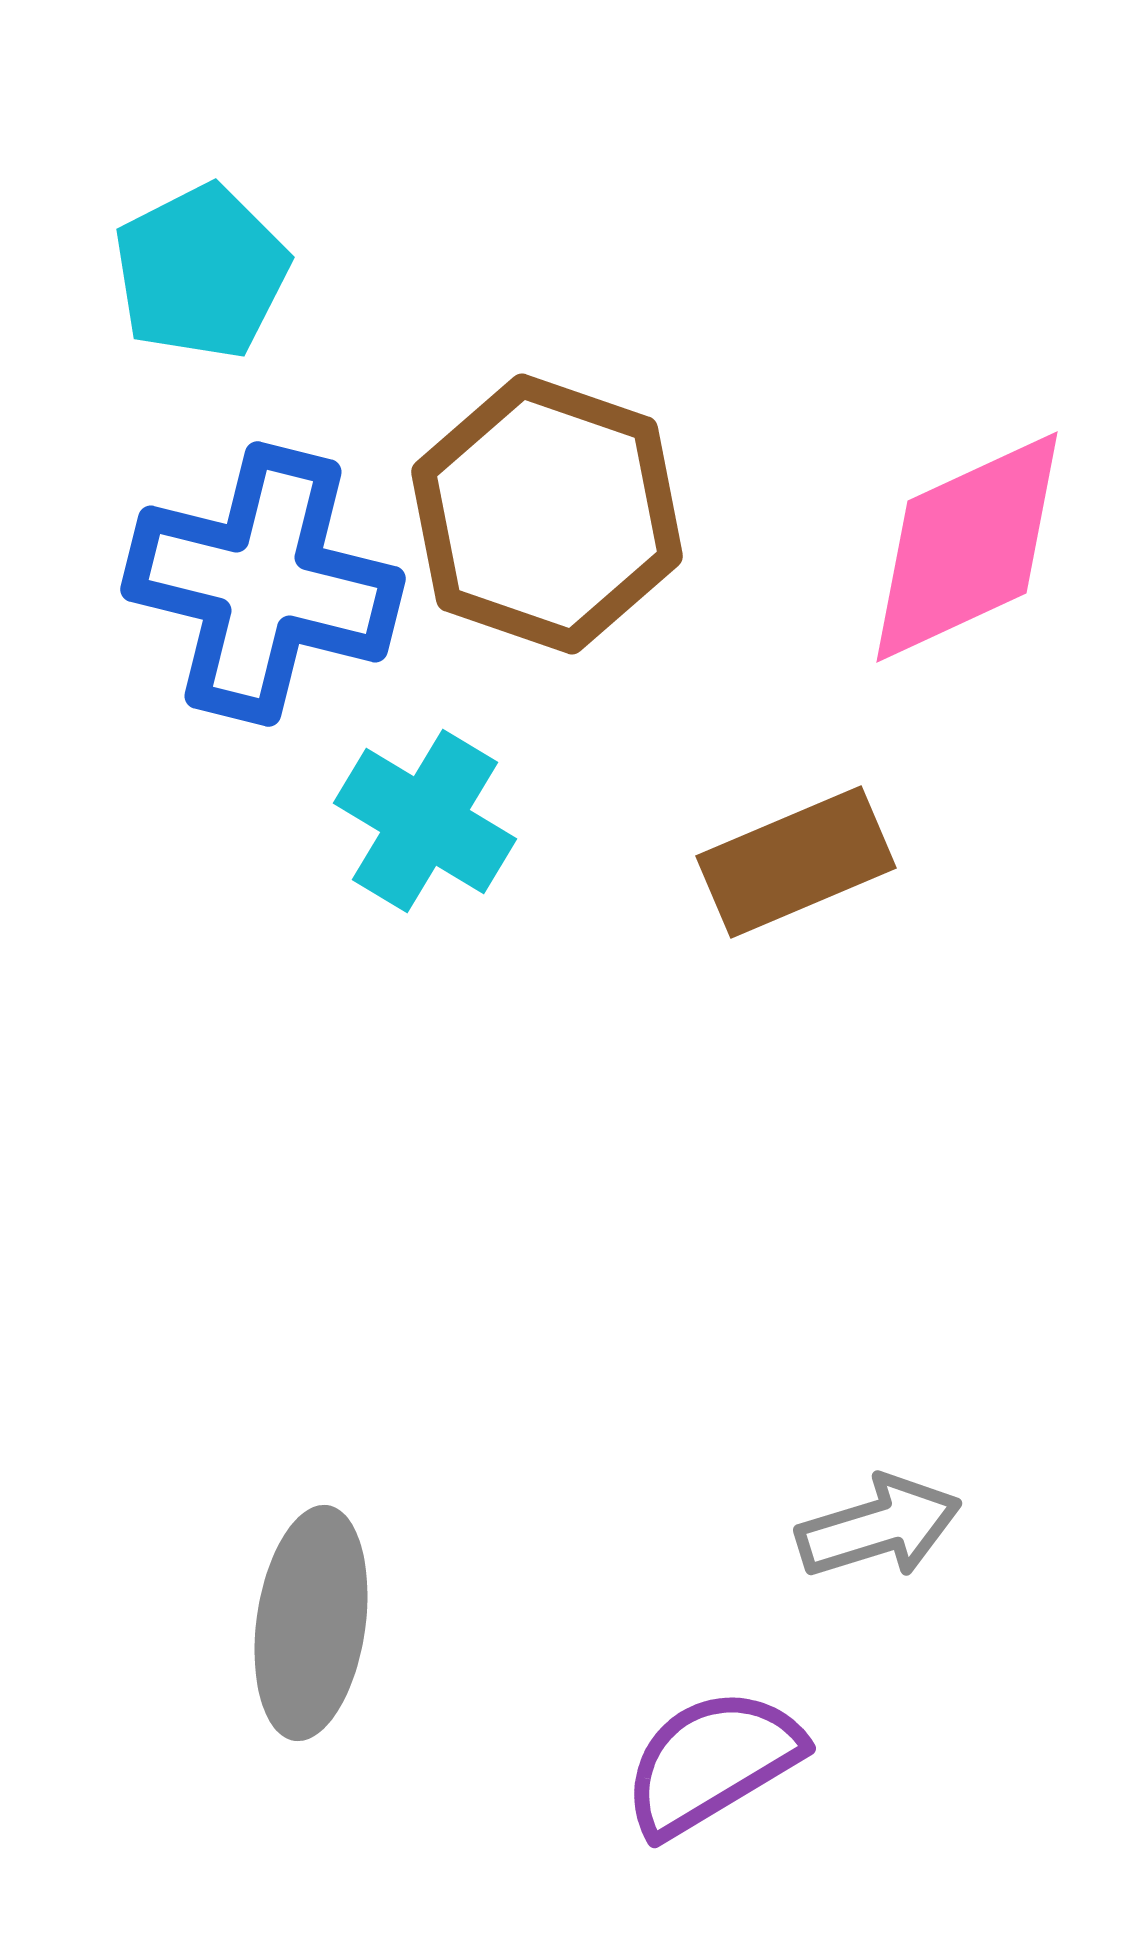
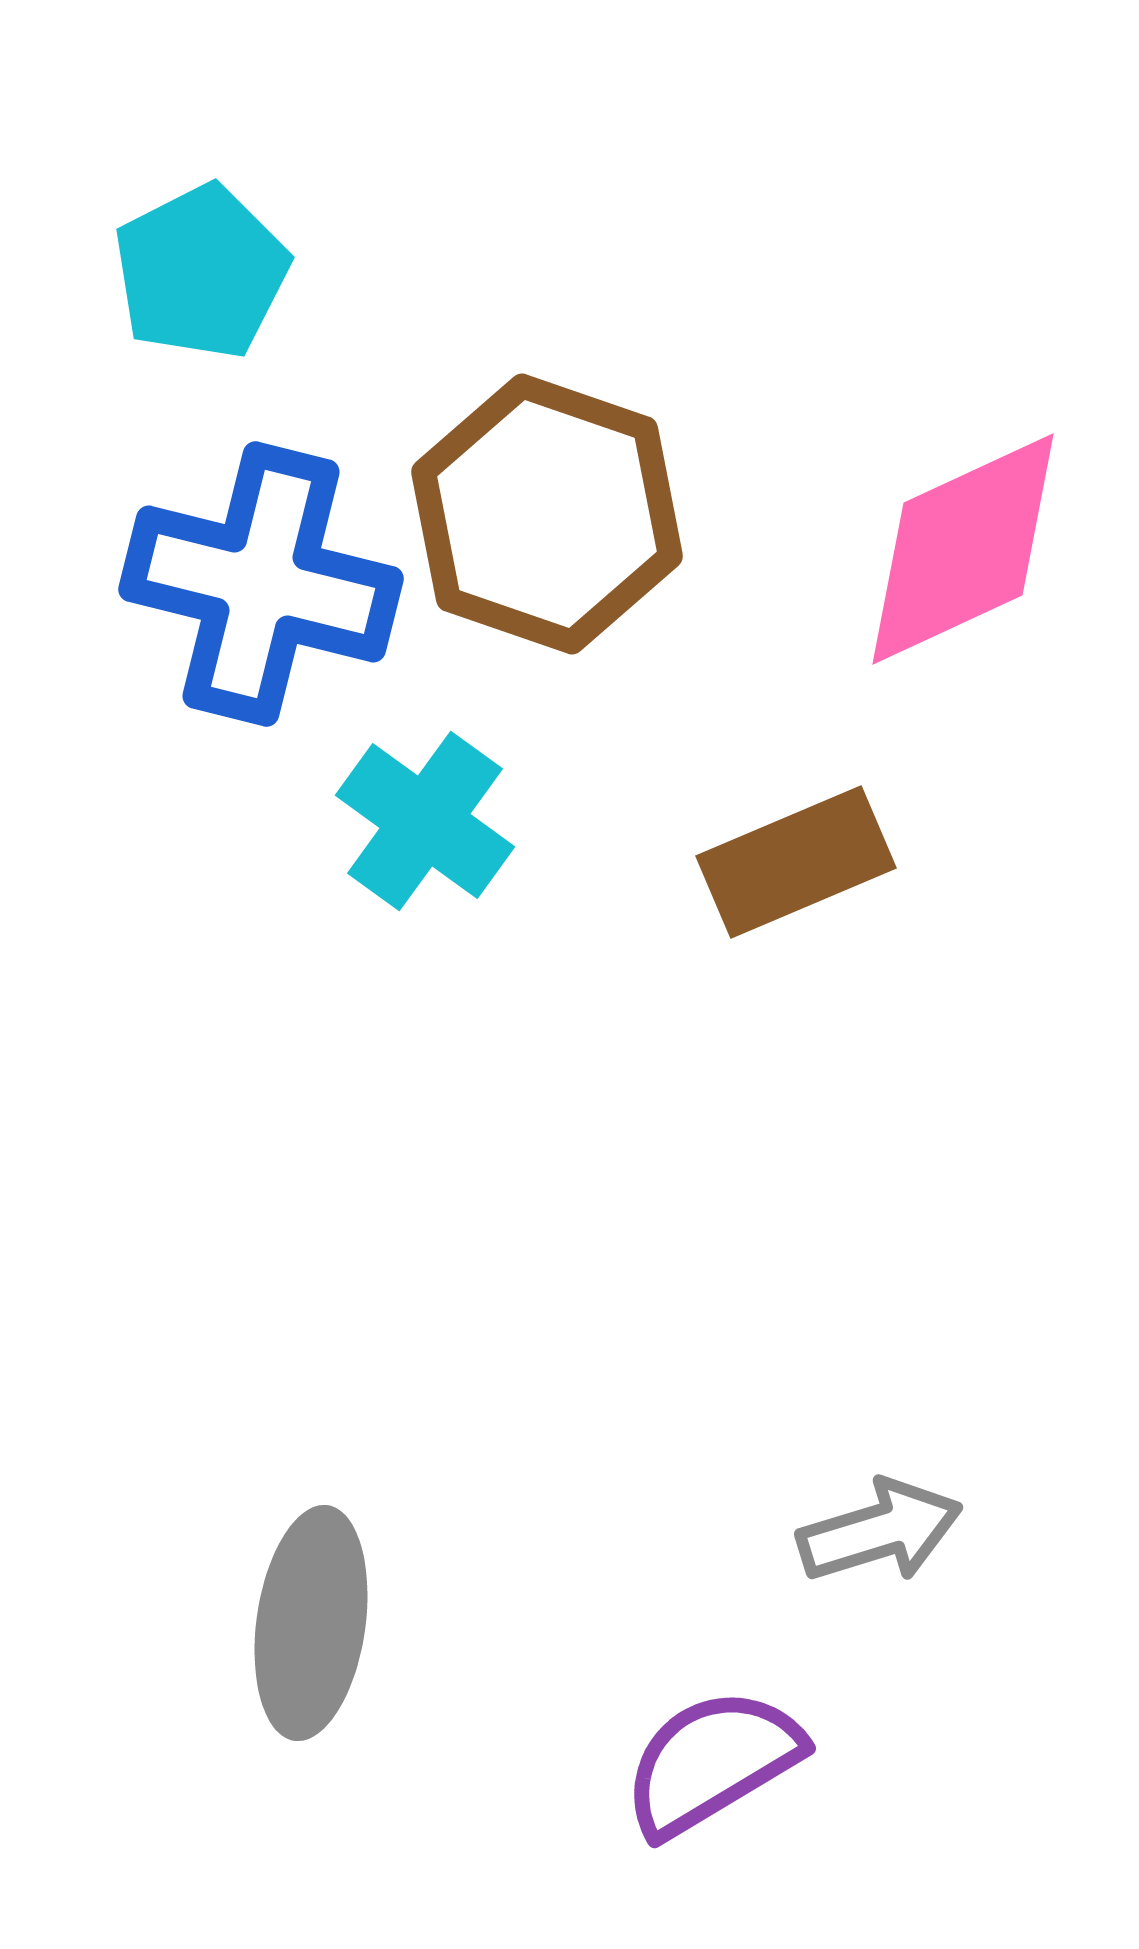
pink diamond: moved 4 px left, 2 px down
blue cross: moved 2 px left
cyan cross: rotated 5 degrees clockwise
gray arrow: moved 1 px right, 4 px down
